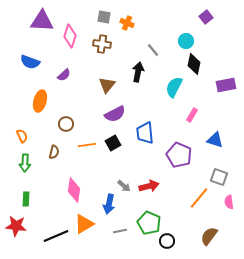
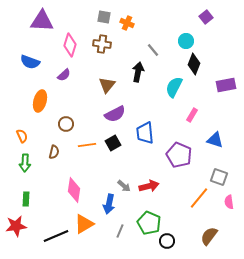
pink diamond at (70, 36): moved 9 px down
black diamond at (194, 64): rotated 10 degrees clockwise
red star at (16, 226): rotated 15 degrees counterclockwise
gray line at (120, 231): rotated 56 degrees counterclockwise
